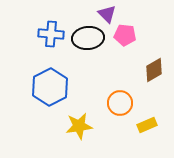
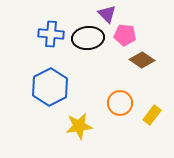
brown diamond: moved 12 px left, 10 px up; rotated 65 degrees clockwise
yellow rectangle: moved 5 px right, 10 px up; rotated 30 degrees counterclockwise
